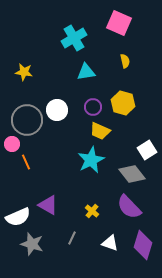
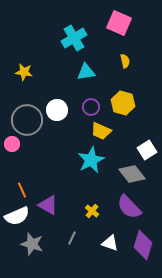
purple circle: moved 2 px left
yellow trapezoid: moved 1 px right
orange line: moved 4 px left, 28 px down
white semicircle: moved 1 px left, 1 px up
